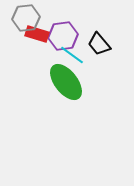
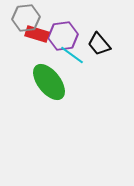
green ellipse: moved 17 px left
